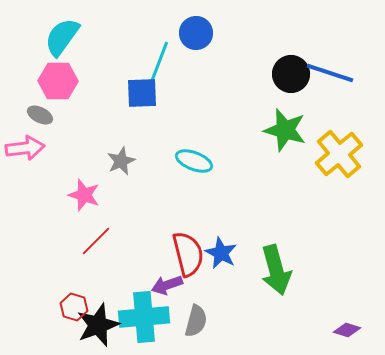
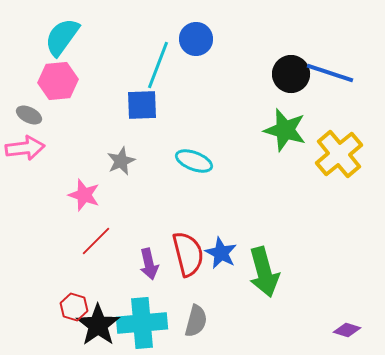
blue circle: moved 6 px down
pink hexagon: rotated 6 degrees counterclockwise
blue square: moved 12 px down
gray ellipse: moved 11 px left
green arrow: moved 12 px left, 2 px down
purple arrow: moved 18 px left, 21 px up; rotated 84 degrees counterclockwise
cyan cross: moved 2 px left, 6 px down
black star: rotated 15 degrees counterclockwise
